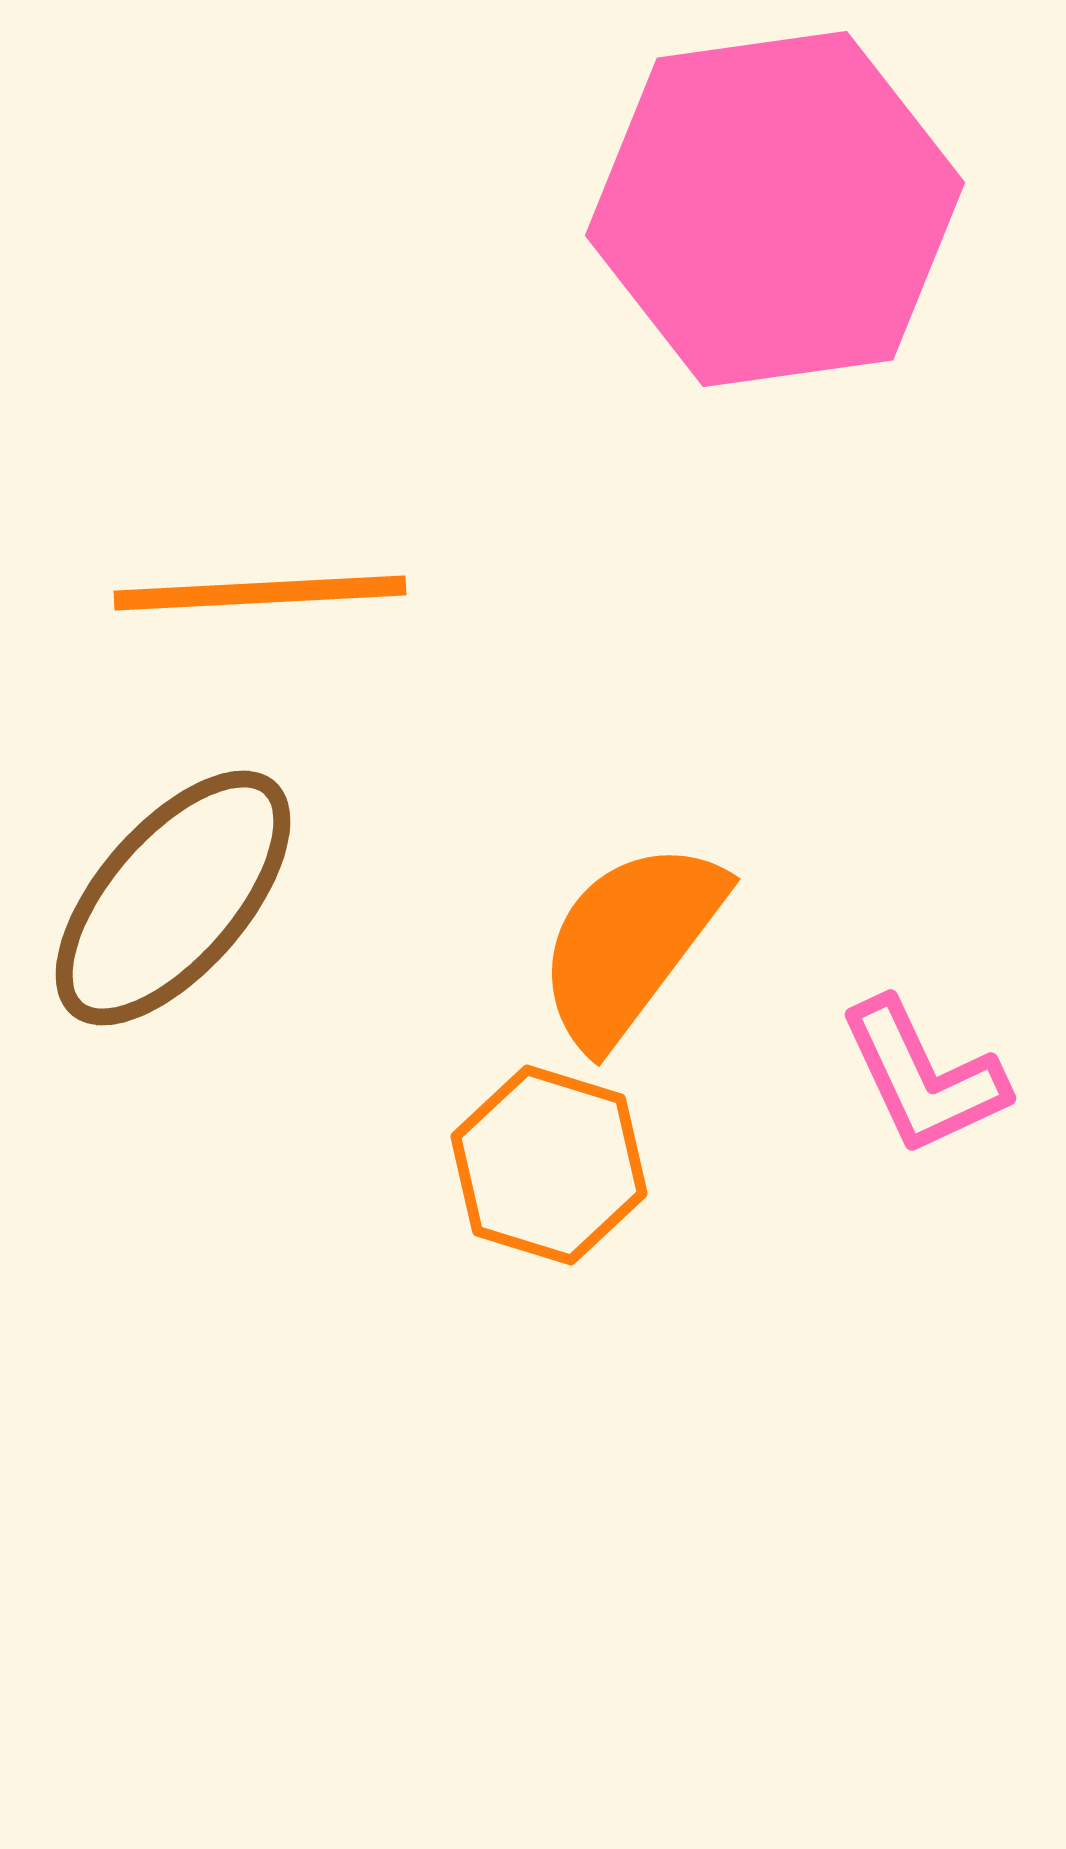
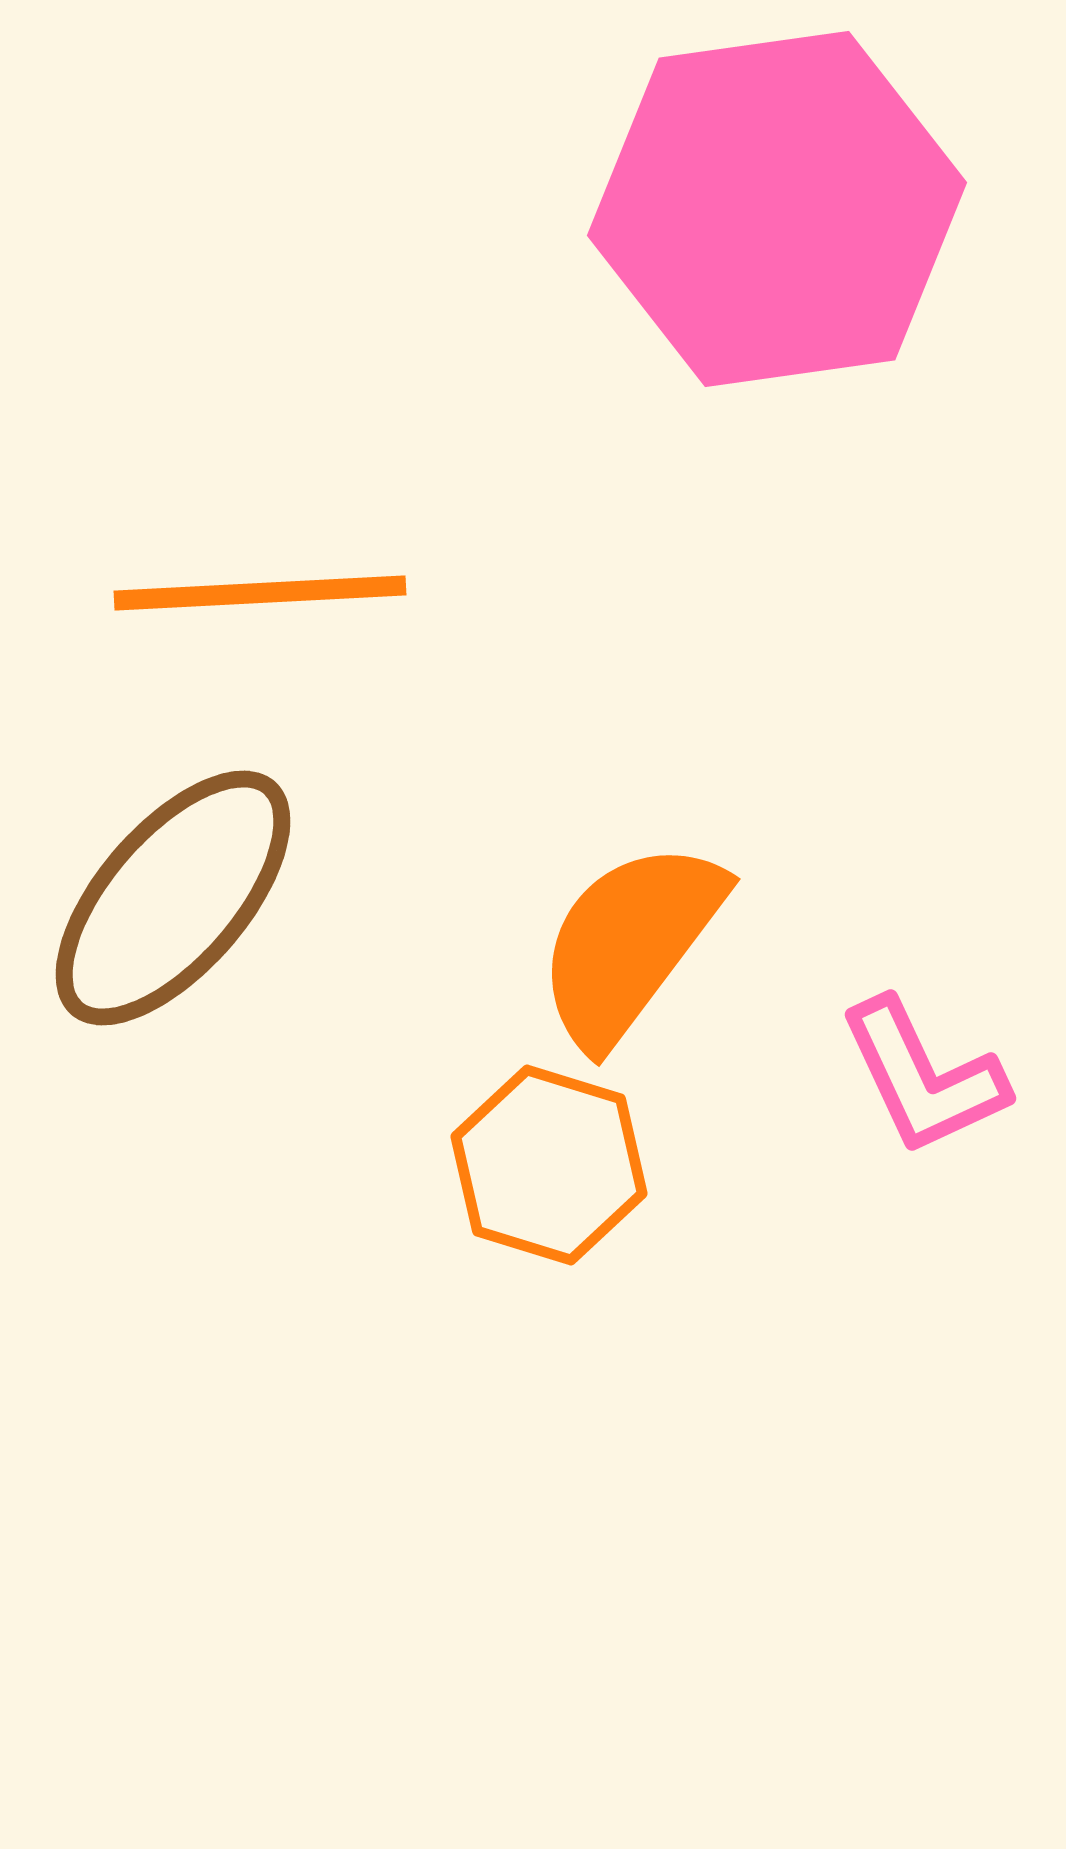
pink hexagon: moved 2 px right
